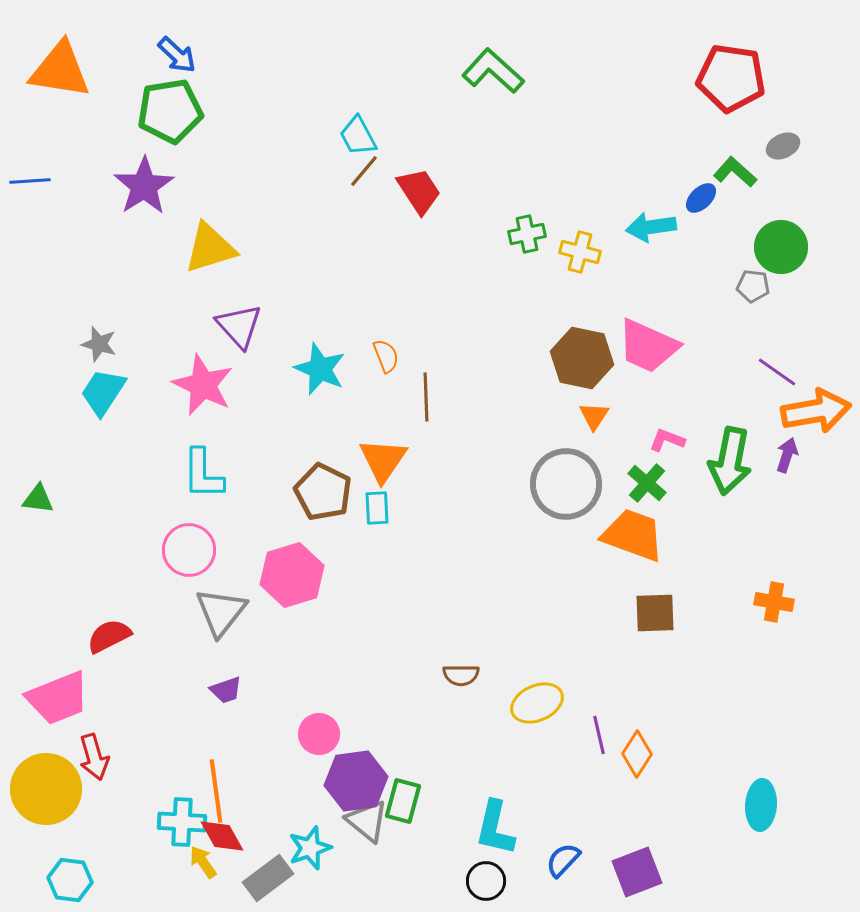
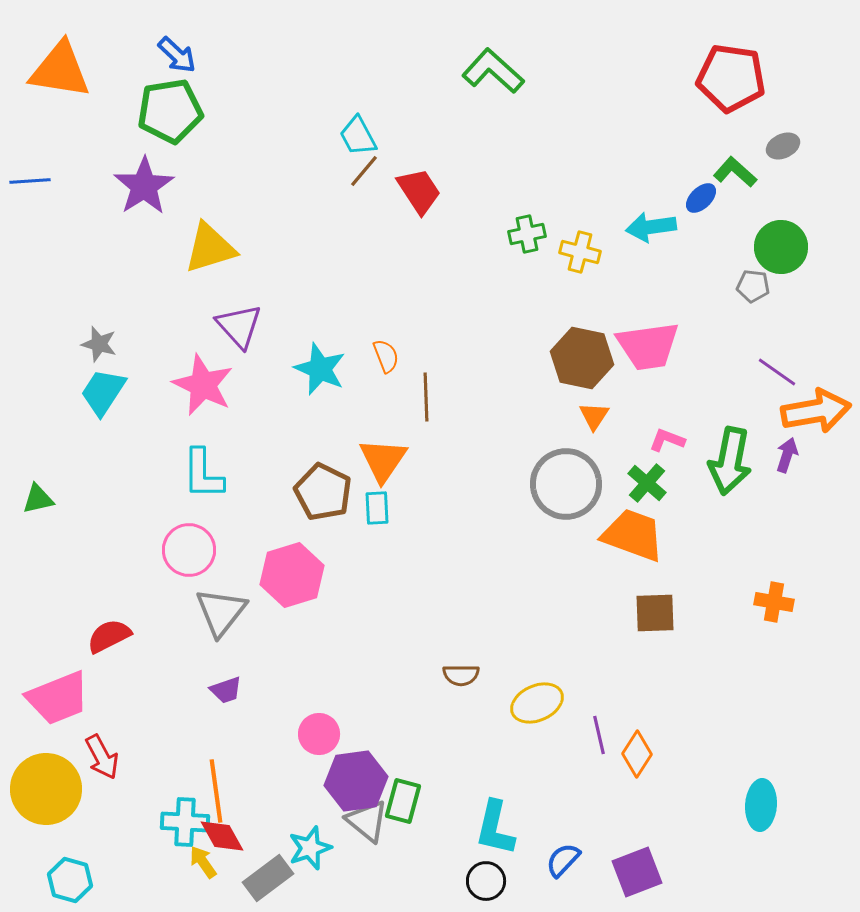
pink trapezoid at (648, 346): rotated 32 degrees counterclockwise
green triangle at (38, 499): rotated 20 degrees counterclockwise
red arrow at (94, 757): moved 8 px right; rotated 12 degrees counterclockwise
cyan cross at (182, 822): moved 3 px right
cyan hexagon at (70, 880): rotated 9 degrees clockwise
